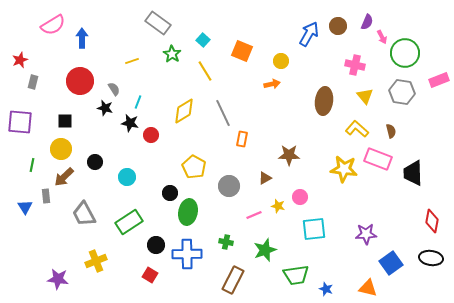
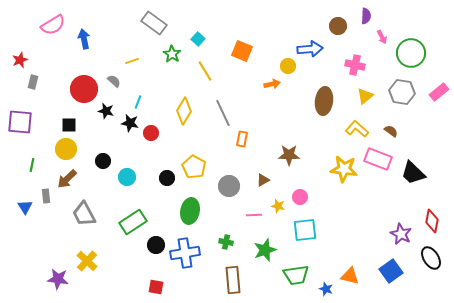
purple semicircle at (367, 22): moved 1 px left, 6 px up; rotated 21 degrees counterclockwise
gray rectangle at (158, 23): moved 4 px left
blue arrow at (309, 34): moved 1 px right, 15 px down; rotated 55 degrees clockwise
blue arrow at (82, 38): moved 2 px right, 1 px down; rotated 12 degrees counterclockwise
cyan square at (203, 40): moved 5 px left, 1 px up
green circle at (405, 53): moved 6 px right
yellow circle at (281, 61): moved 7 px right, 5 px down
pink rectangle at (439, 80): moved 12 px down; rotated 18 degrees counterclockwise
red circle at (80, 81): moved 4 px right, 8 px down
gray semicircle at (114, 89): moved 8 px up; rotated 16 degrees counterclockwise
yellow triangle at (365, 96): rotated 30 degrees clockwise
black star at (105, 108): moved 1 px right, 3 px down
yellow diamond at (184, 111): rotated 28 degrees counterclockwise
black square at (65, 121): moved 4 px right, 4 px down
brown semicircle at (391, 131): rotated 40 degrees counterclockwise
red circle at (151, 135): moved 2 px up
yellow circle at (61, 149): moved 5 px right
black circle at (95, 162): moved 8 px right, 1 px up
black trapezoid at (413, 173): rotated 44 degrees counterclockwise
brown arrow at (64, 177): moved 3 px right, 2 px down
brown triangle at (265, 178): moved 2 px left, 2 px down
black circle at (170, 193): moved 3 px left, 15 px up
green ellipse at (188, 212): moved 2 px right, 1 px up
pink line at (254, 215): rotated 21 degrees clockwise
green rectangle at (129, 222): moved 4 px right
cyan square at (314, 229): moved 9 px left, 1 px down
purple star at (366, 234): moved 35 px right; rotated 30 degrees clockwise
blue cross at (187, 254): moved 2 px left, 1 px up; rotated 8 degrees counterclockwise
black ellipse at (431, 258): rotated 50 degrees clockwise
yellow cross at (96, 261): moved 9 px left; rotated 25 degrees counterclockwise
blue square at (391, 263): moved 8 px down
red square at (150, 275): moved 6 px right, 12 px down; rotated 21 degrees counterclockwise
brown rectangle at (233, 280): rotated 32 degrees counterclockwise
orange triangle at (368, 288): moved 18 px left, 12 px up
